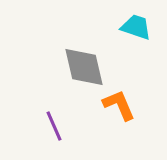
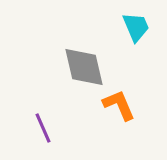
cyan trapezoid: rotated 48 degrees clockwise
purple line: moved 11 px left, 2 px down
